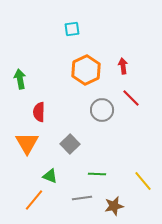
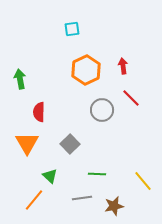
green triangle: rotated 21 degrees clockwise
